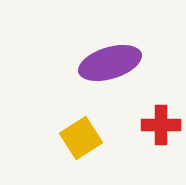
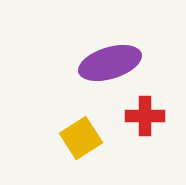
red cross: moved 16 px left, 9 px up
